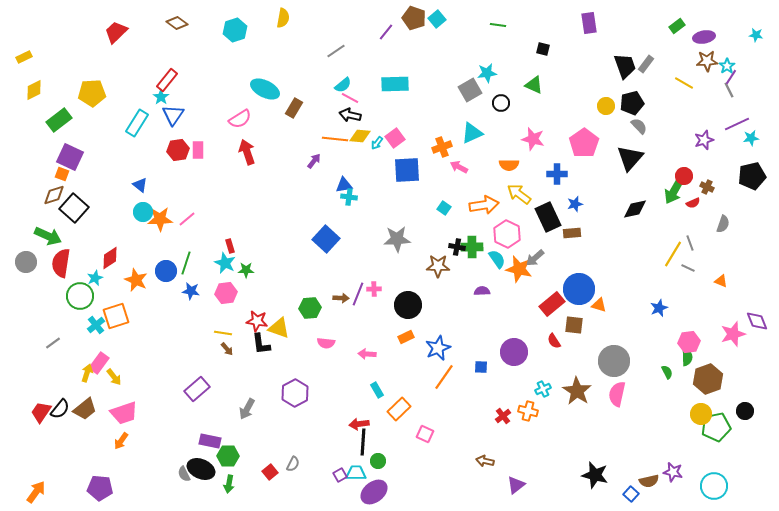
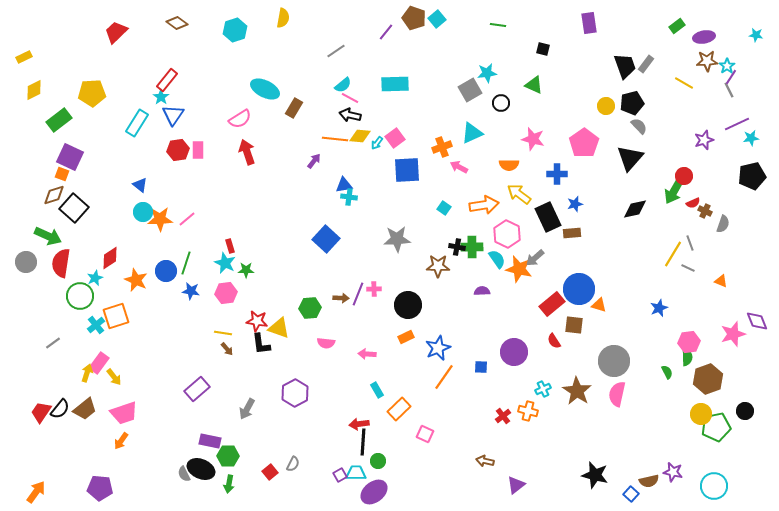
brown cross at (707, 187): moved 2 px left, 24 px down
